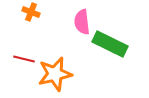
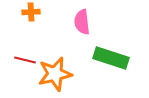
orange cross: rotated 24 degrees counterclockwise
green rectangle: moved 1 px right, 14 px down; rotated 8 degrees counterclockwise
red line: moved 1 px right, 1 px down
